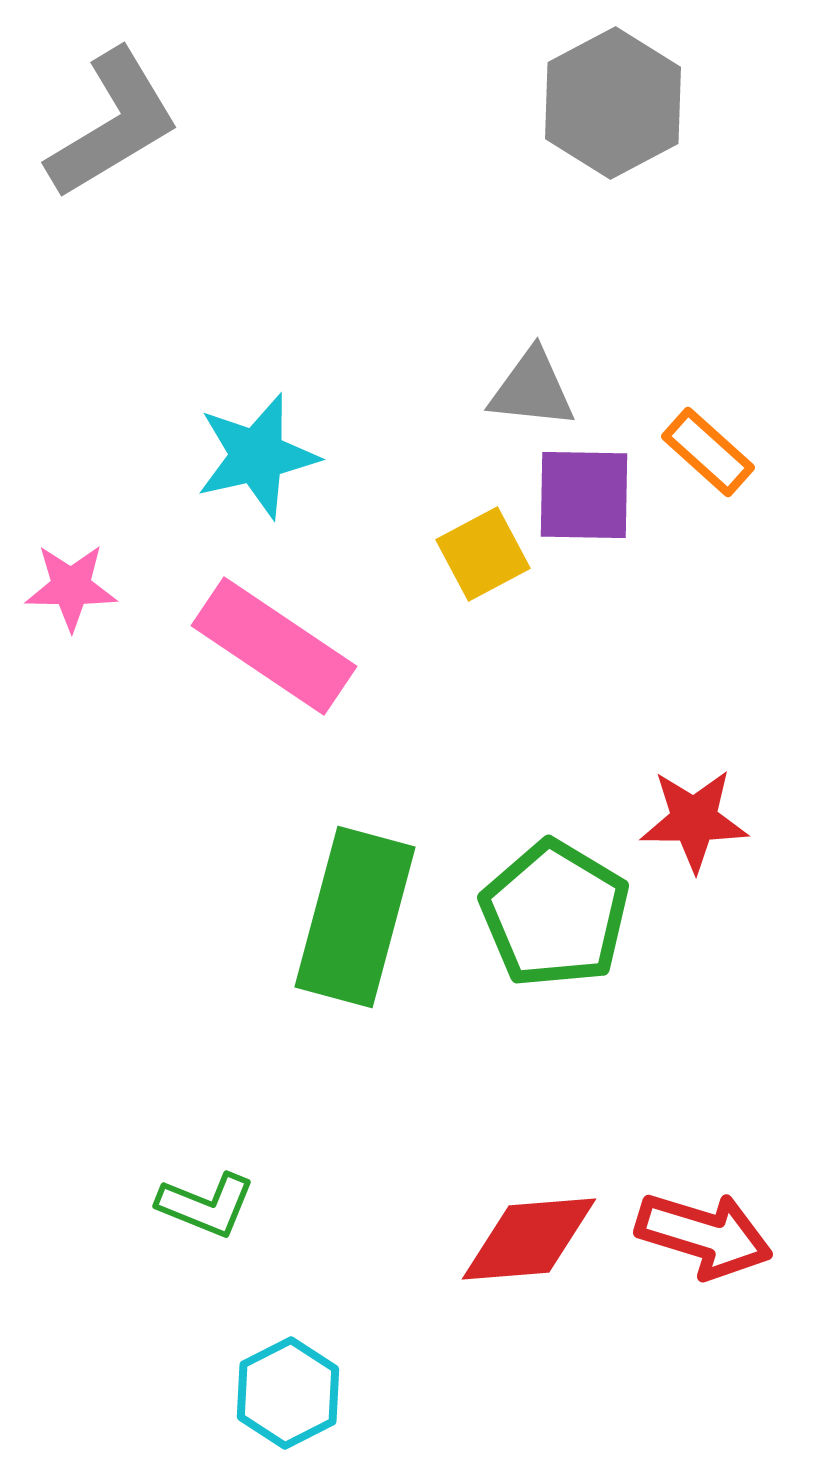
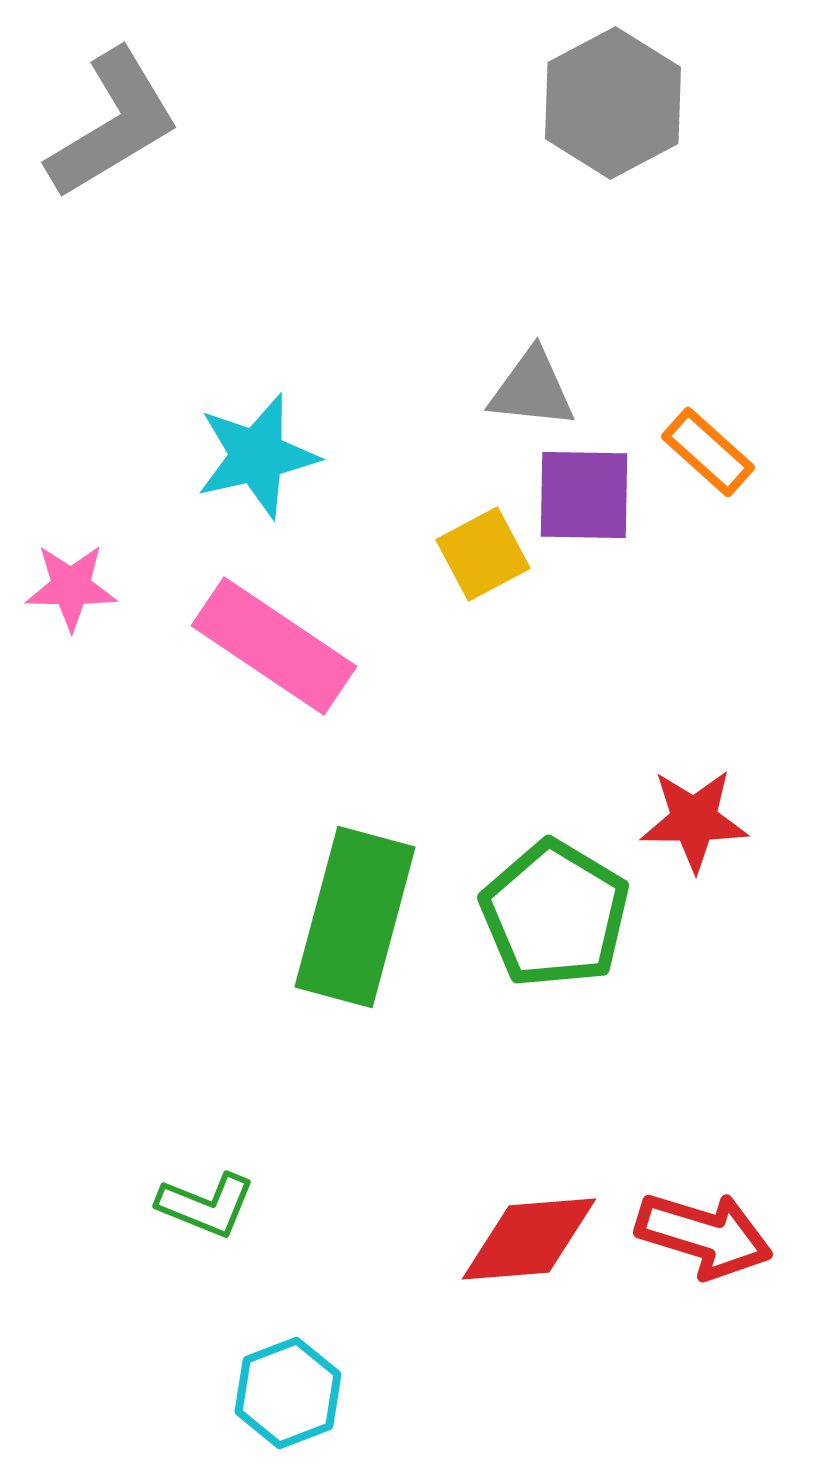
cyan hexagon: rotated 6 degrees clockwise
